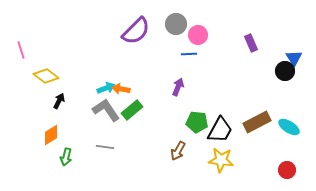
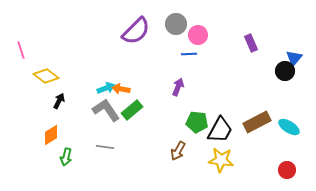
blue triangle: rotated 12 degrees clockwise
